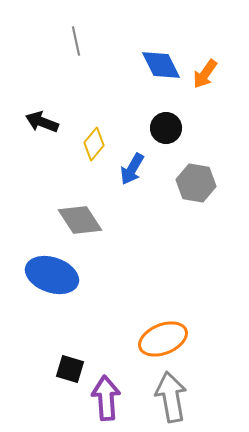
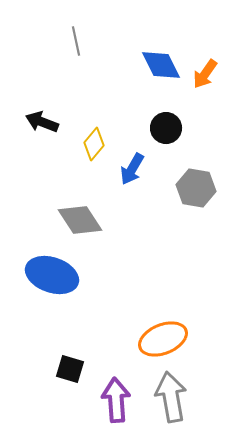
gray hexagon: moved 5 px down
purple arrow: moved 10 px right, 2 px down
